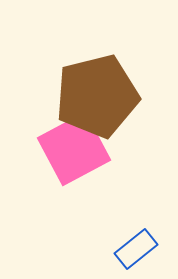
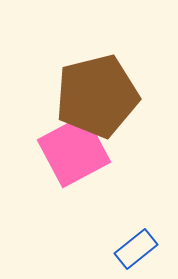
pink square: moved 2 px down
